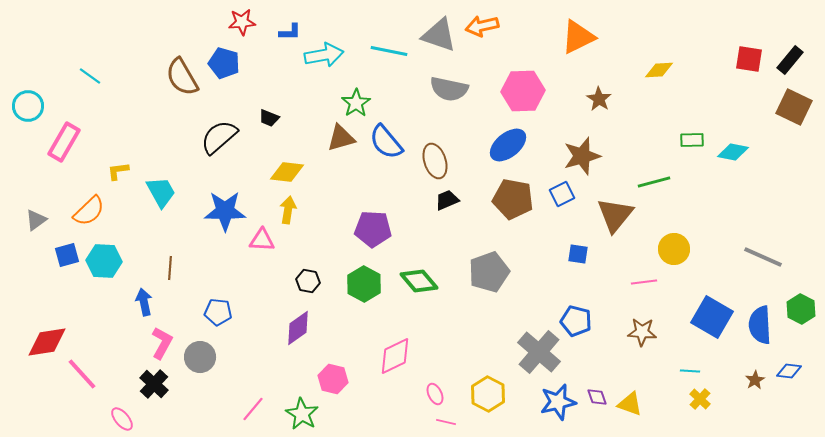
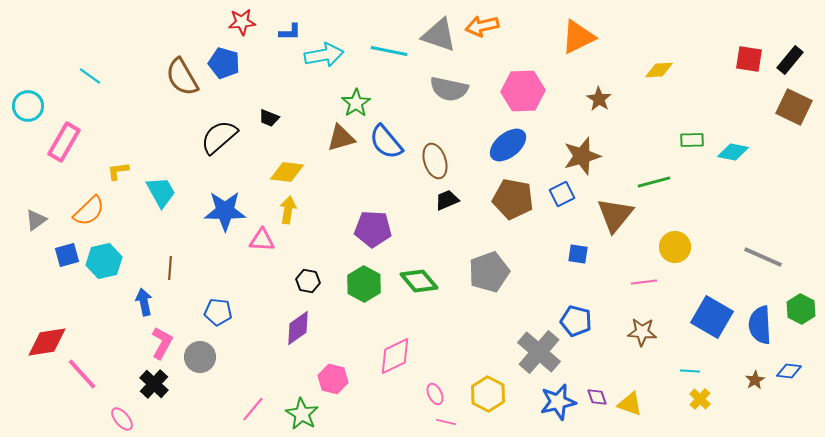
yellow circle at (674, 249): moved 1 px right, 2 px up
cyan hexagon at (104, 261): rotated 16 degrees counterclockwise
